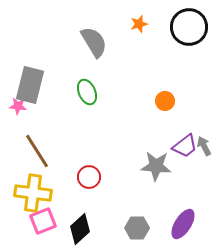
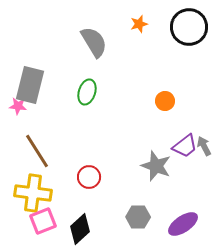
green ellipse: rotated 40 degrees clockwise
gray star: rotated 16 degrees clockwise
purple ellipse: rotated 24 degrees clockwise
gray hexagon: moved 1 px right, 11 px up
